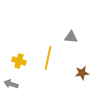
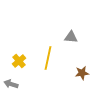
yellow cross: rotated 32 degrees clockwise
